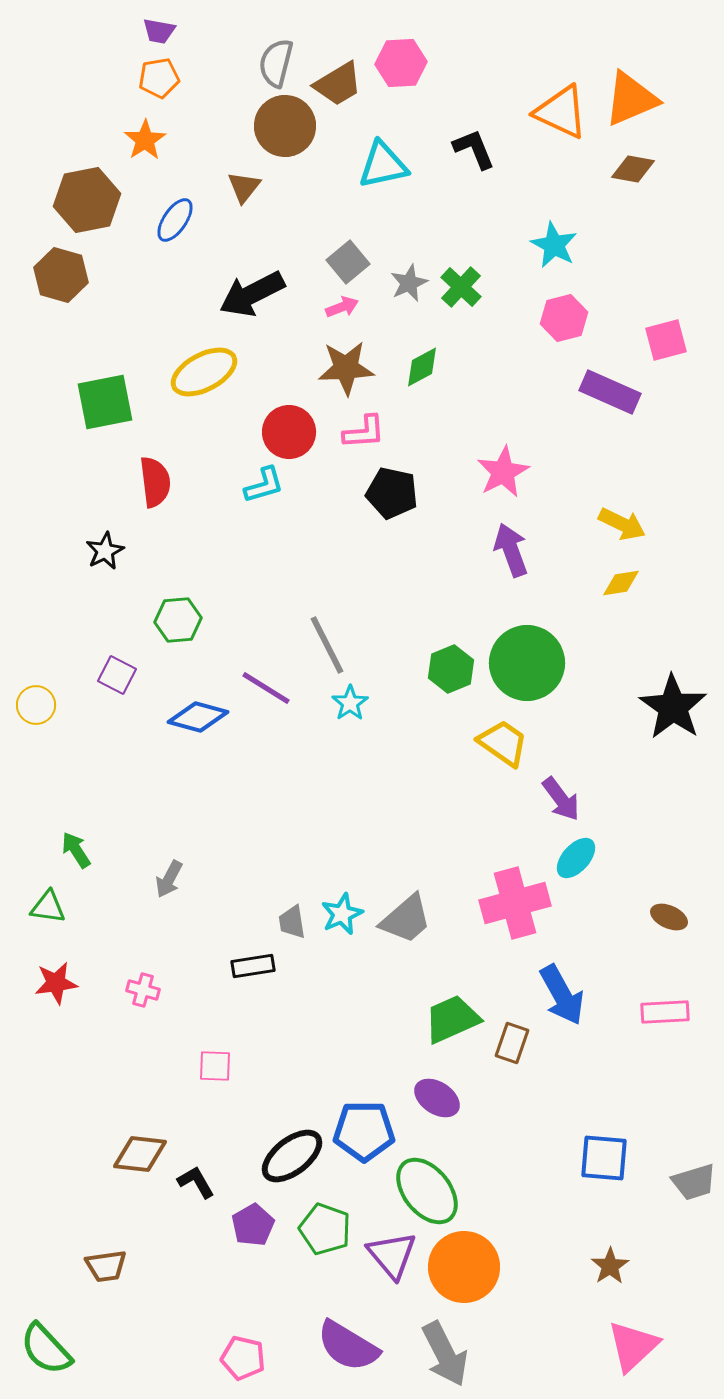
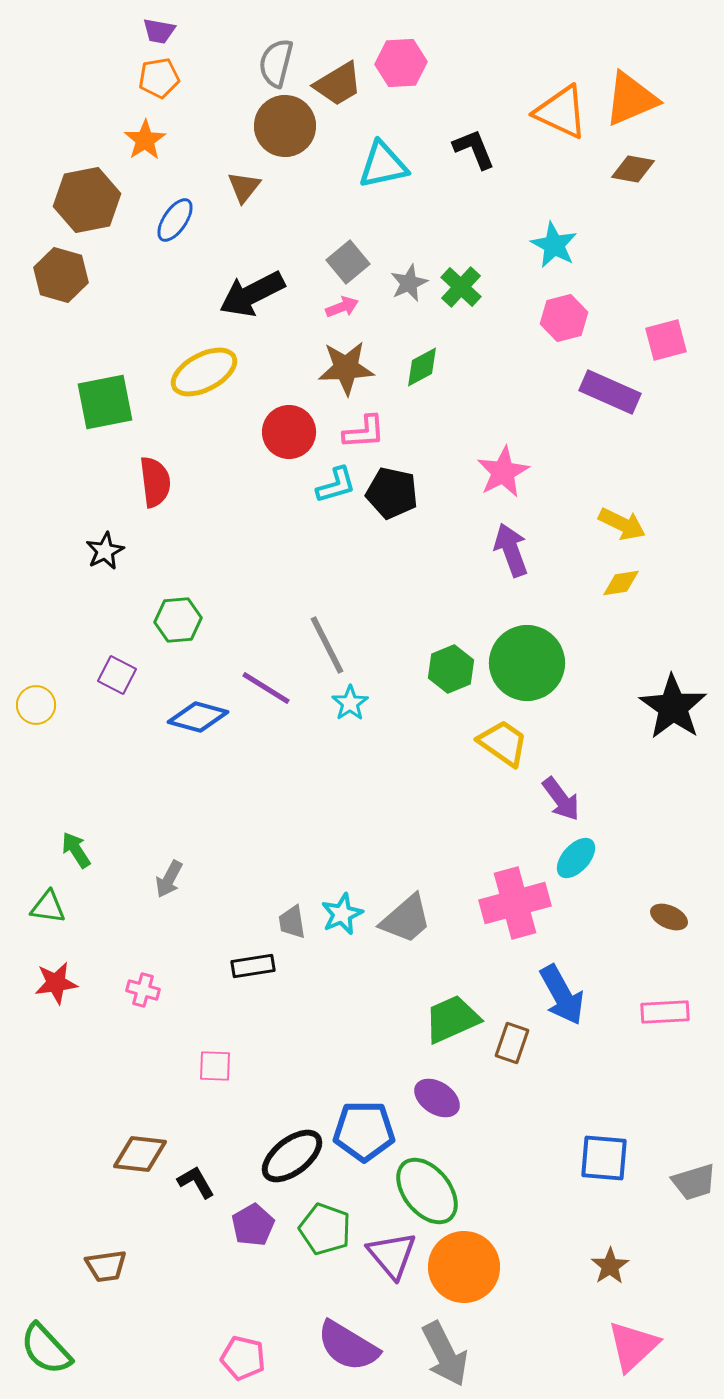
cyan L-shape at (264, 485): moved 72 px right
